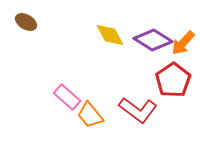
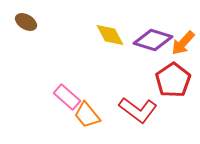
purple diamond: rotated 15 degrees counterclockwise
orange trapezoid: moved 3 px left
